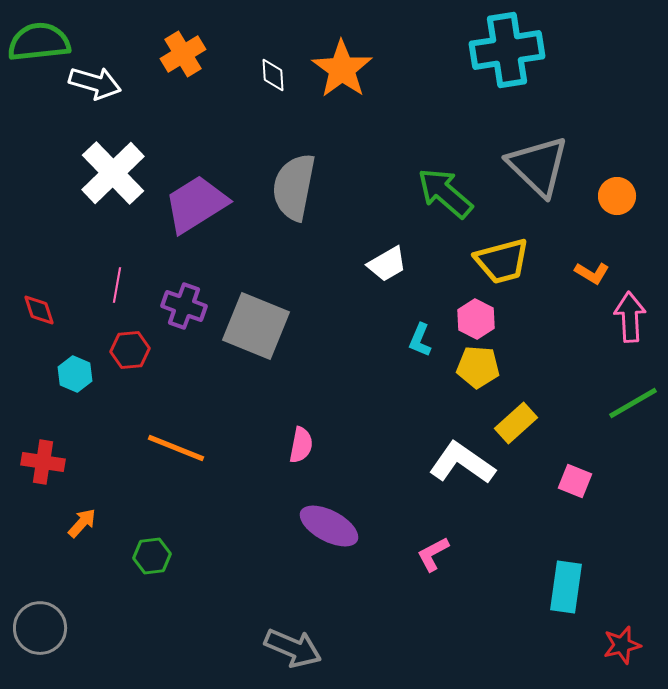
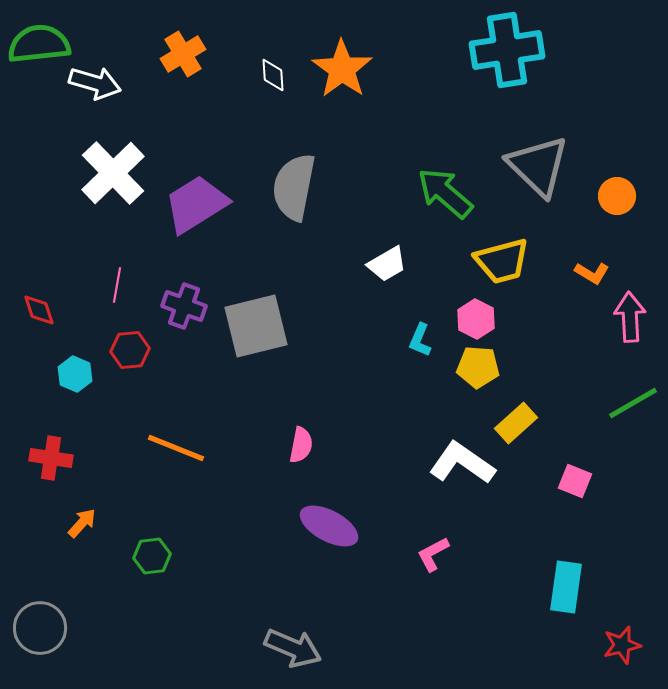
green semicircle: moved 2 px down
gray square: rotated 36 degrees counterclockwise
red cross: moved 8 px right, 4 px up
